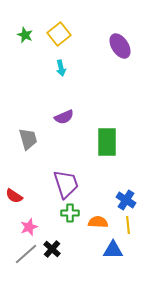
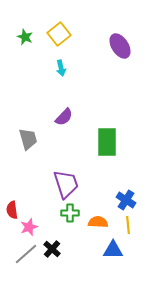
green star: moved 2 px down
purple semicircle: rotated 24 degrees counterclockwise
red semicircle: moved 2 px left, 14 px down; rotated 48 degrees clockwise
